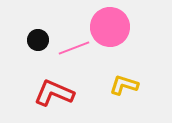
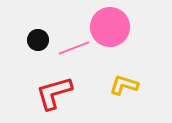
red L-shape: rotated 39 degrees counterclockwise
